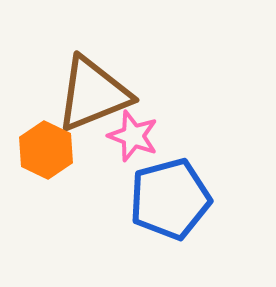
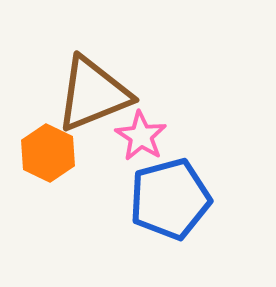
pink star: moved 8 px right; rotated 12 degrees clockwise
orange hexagon: moved 2 px right, 3 px down
